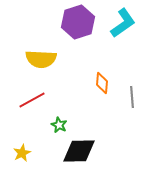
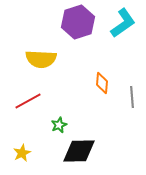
red line: moved 4 px left, 1 px down
green star: rotated 21 degrees clockwise
